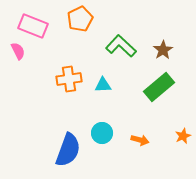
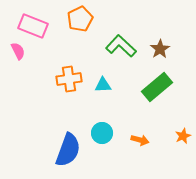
brown star: moved 3 px left, 1 px up
green rectangle: moved 2 px left
